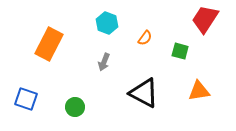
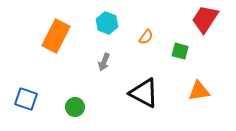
orange semicircle: moved 1 px right, 1 px up
orange rectangle: moved 7 px right, 8 px up
